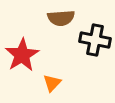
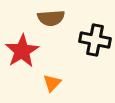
brown semicircle: moved 10 px left
red star: moved 4 px up
